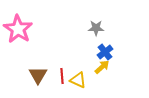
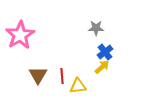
pink star: moved 2 px right, 6 px down; rotated 8 degrees clockwise
yellow triangle: moved 6 px down; rotated 30 degrees counterclockwise
